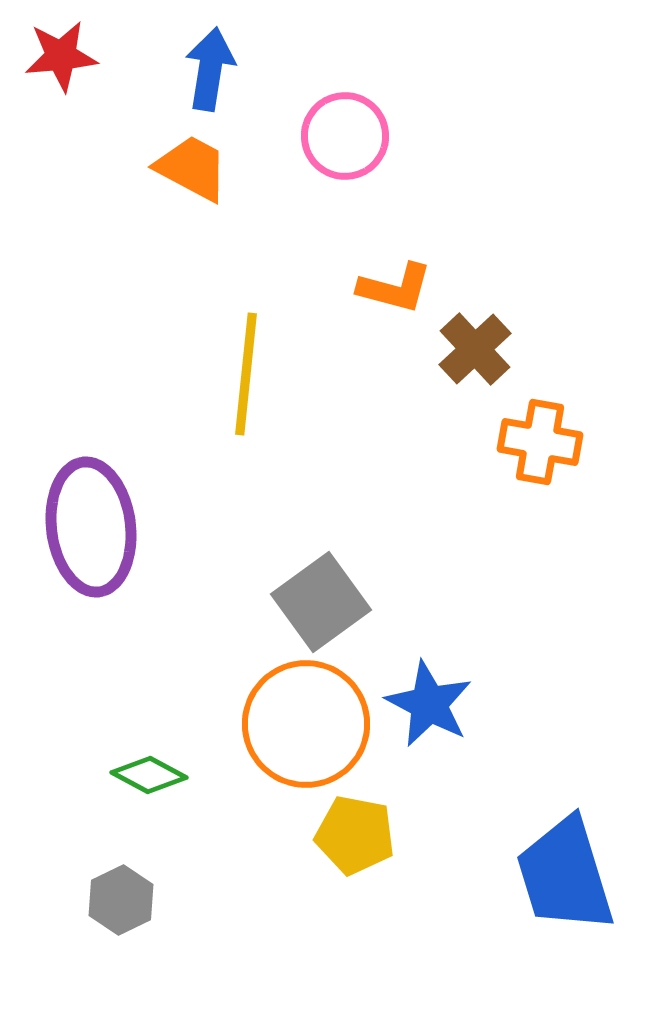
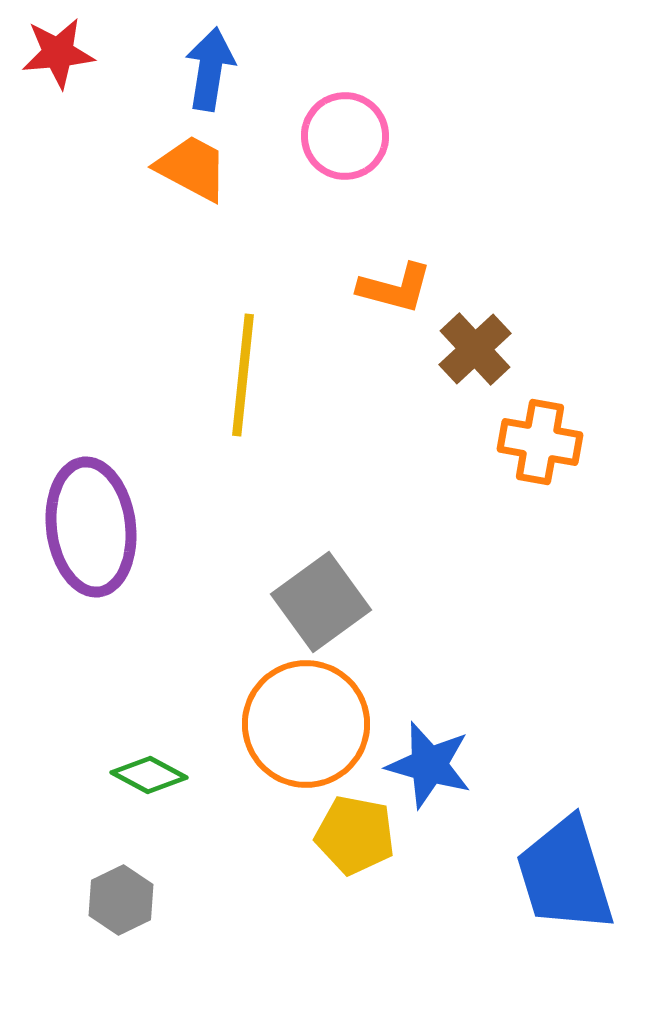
red star: moved 3 px left, 3 px up
yellow line: moved 3 px left, 1 px down
blue star: moved 61 px down; rotated 12 degrees counterclockwise
